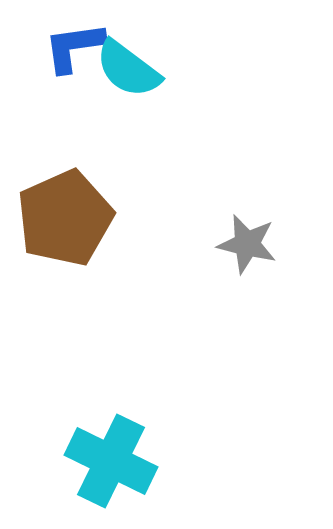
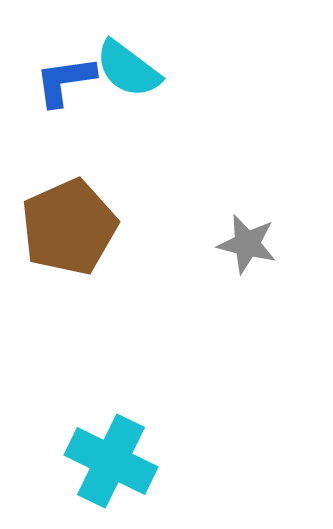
blue L-shape: moved 9 px left, 34 px down
brown pentagon: moved 4 px right, 9 px down
